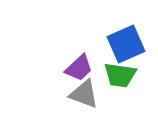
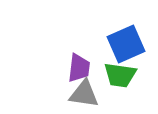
purple trapezoid: rotated 40 degrees counterclockwise
gray triangle: rotated 12 degrees counterclockwise
